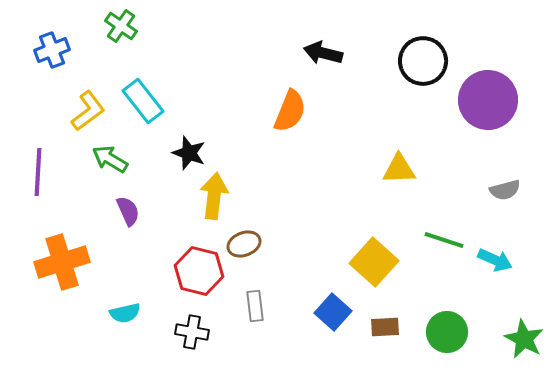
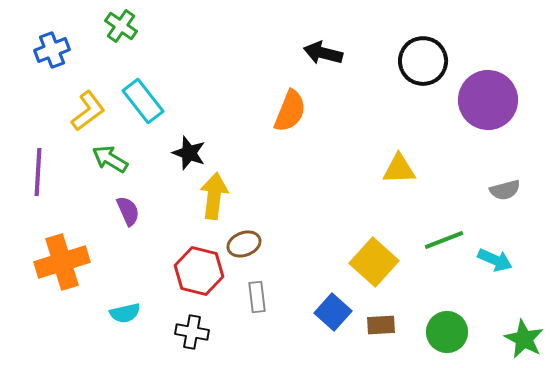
green line: rotated 39 degrees counterclockwise
gray rectangle: moved 2 px right, 9 px up
brown rectangle: moved 4 px left, 2 px up
